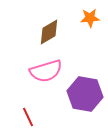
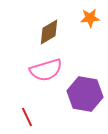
pink semicircle: moved 1 px up
red line: moved 1 px left
